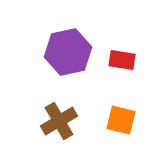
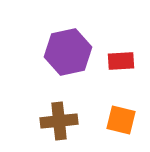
red rectangle: moved 1 px left, 1 px down; rotated 12 degrees counterclockwise
brown cross: rotated 24 degrees clockwise
